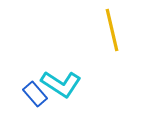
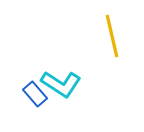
yellow line: moved 6 px down
